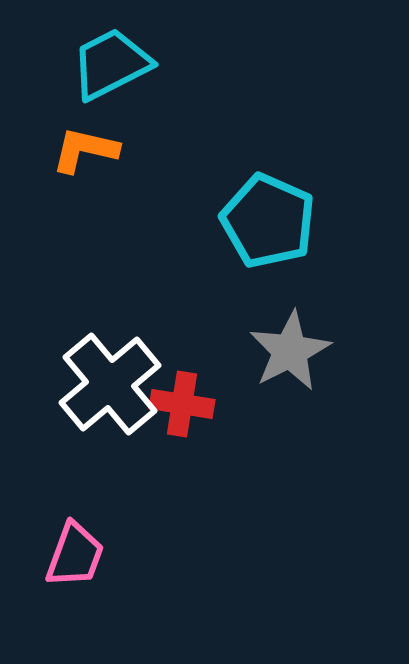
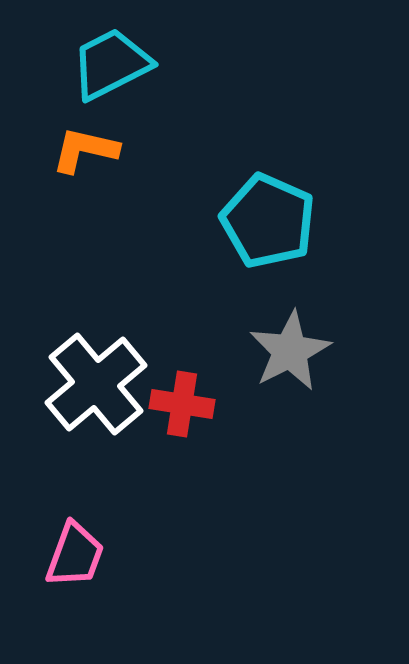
white cross: moved 14 px left
